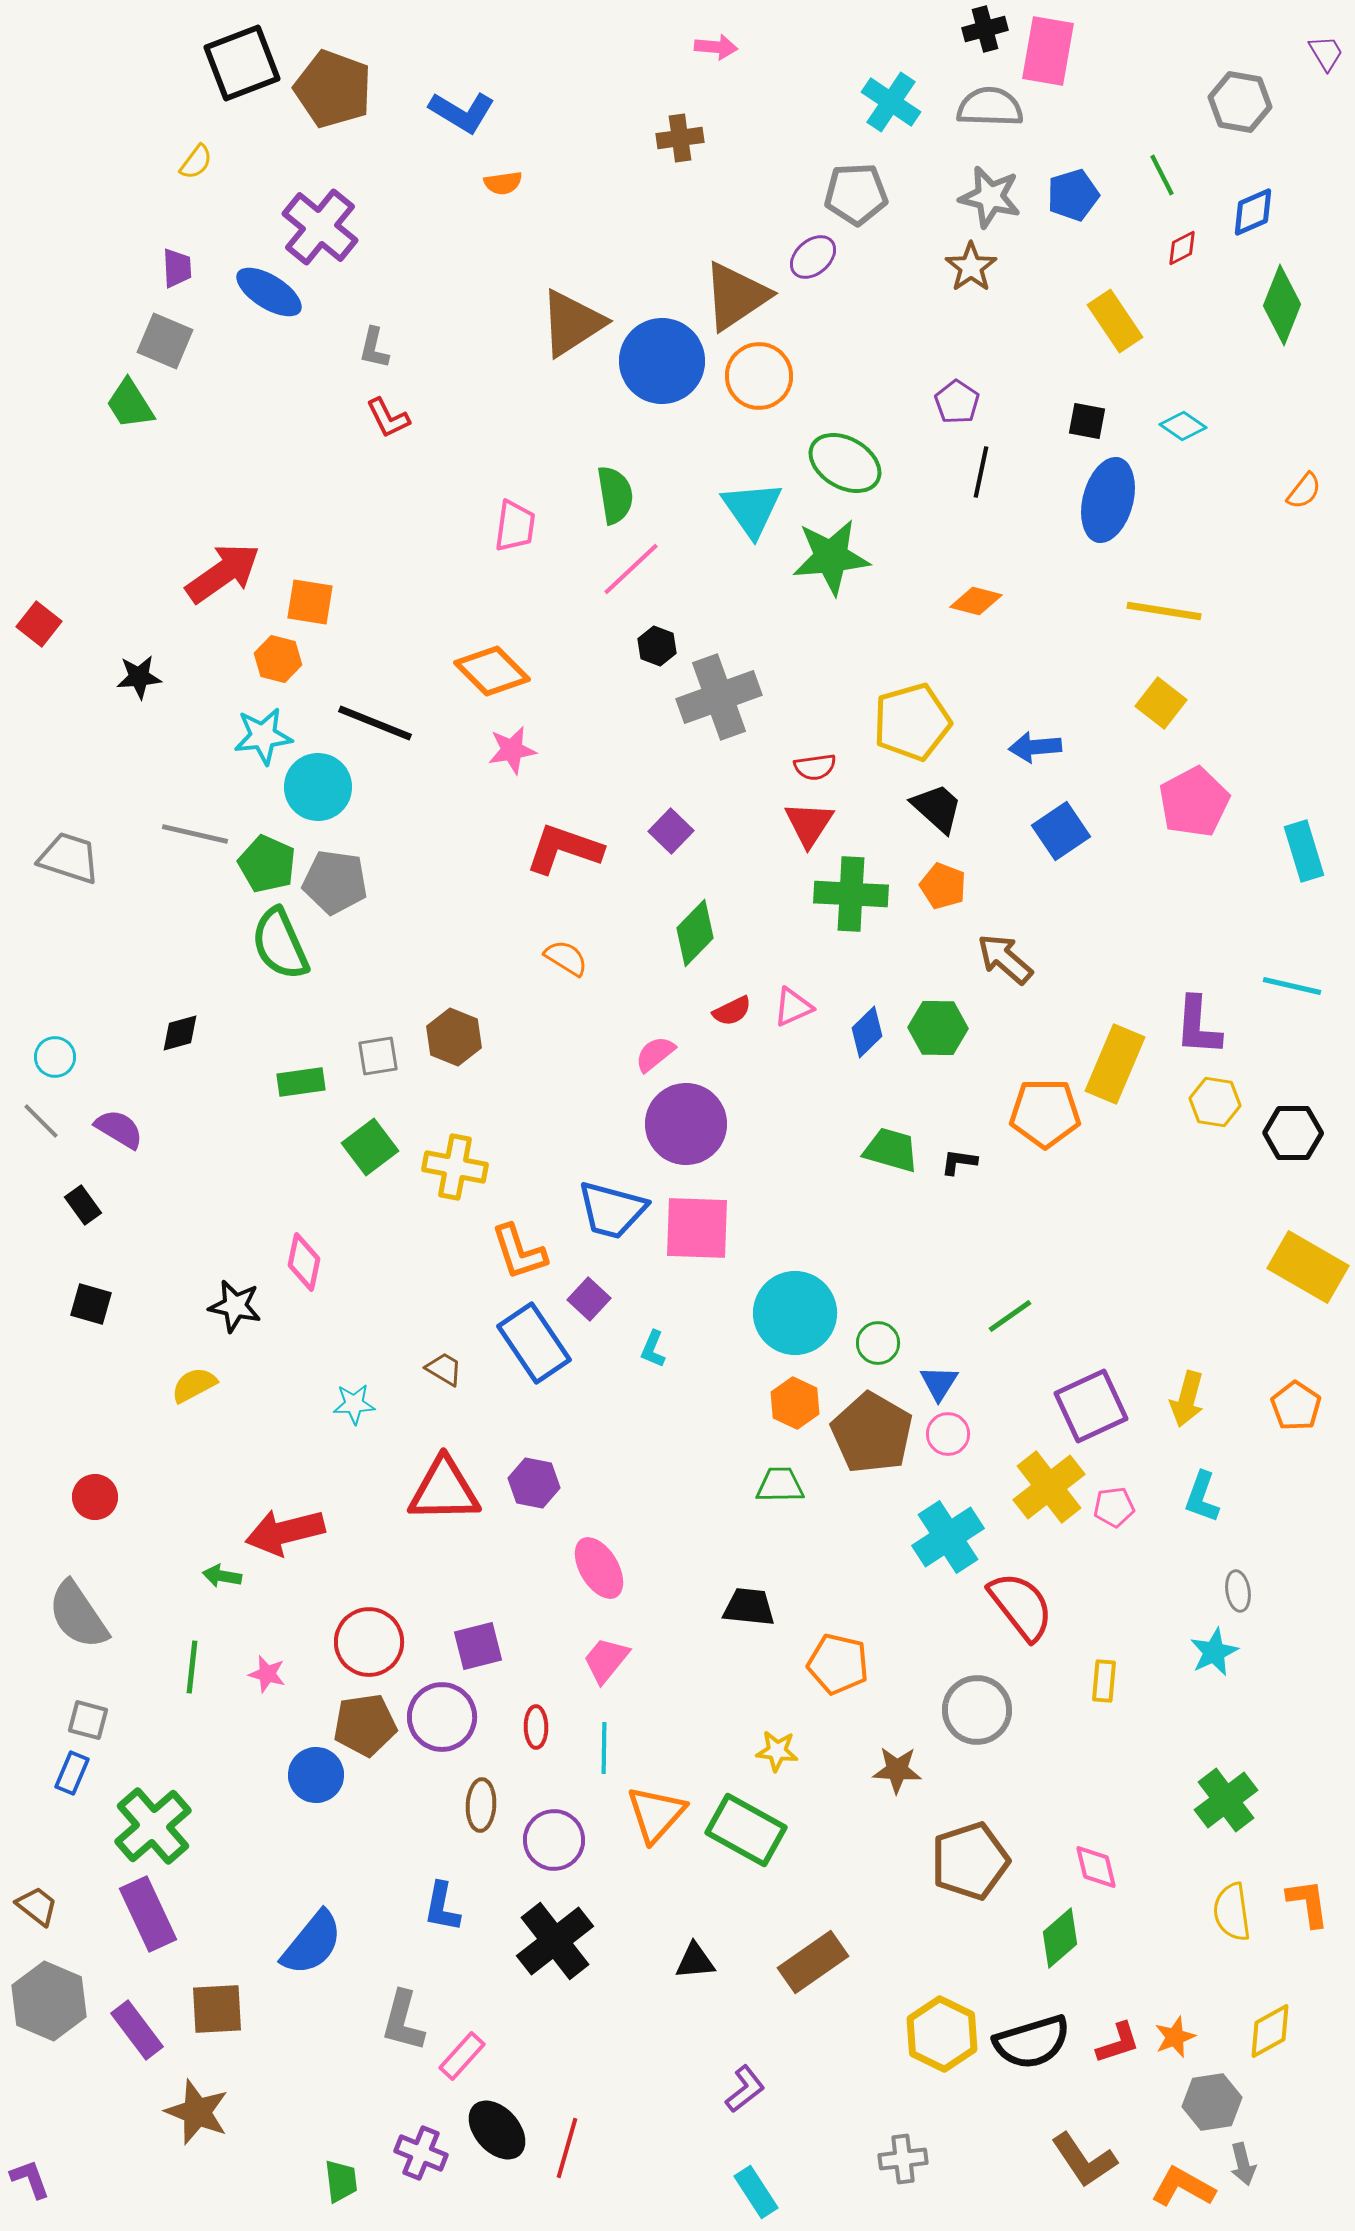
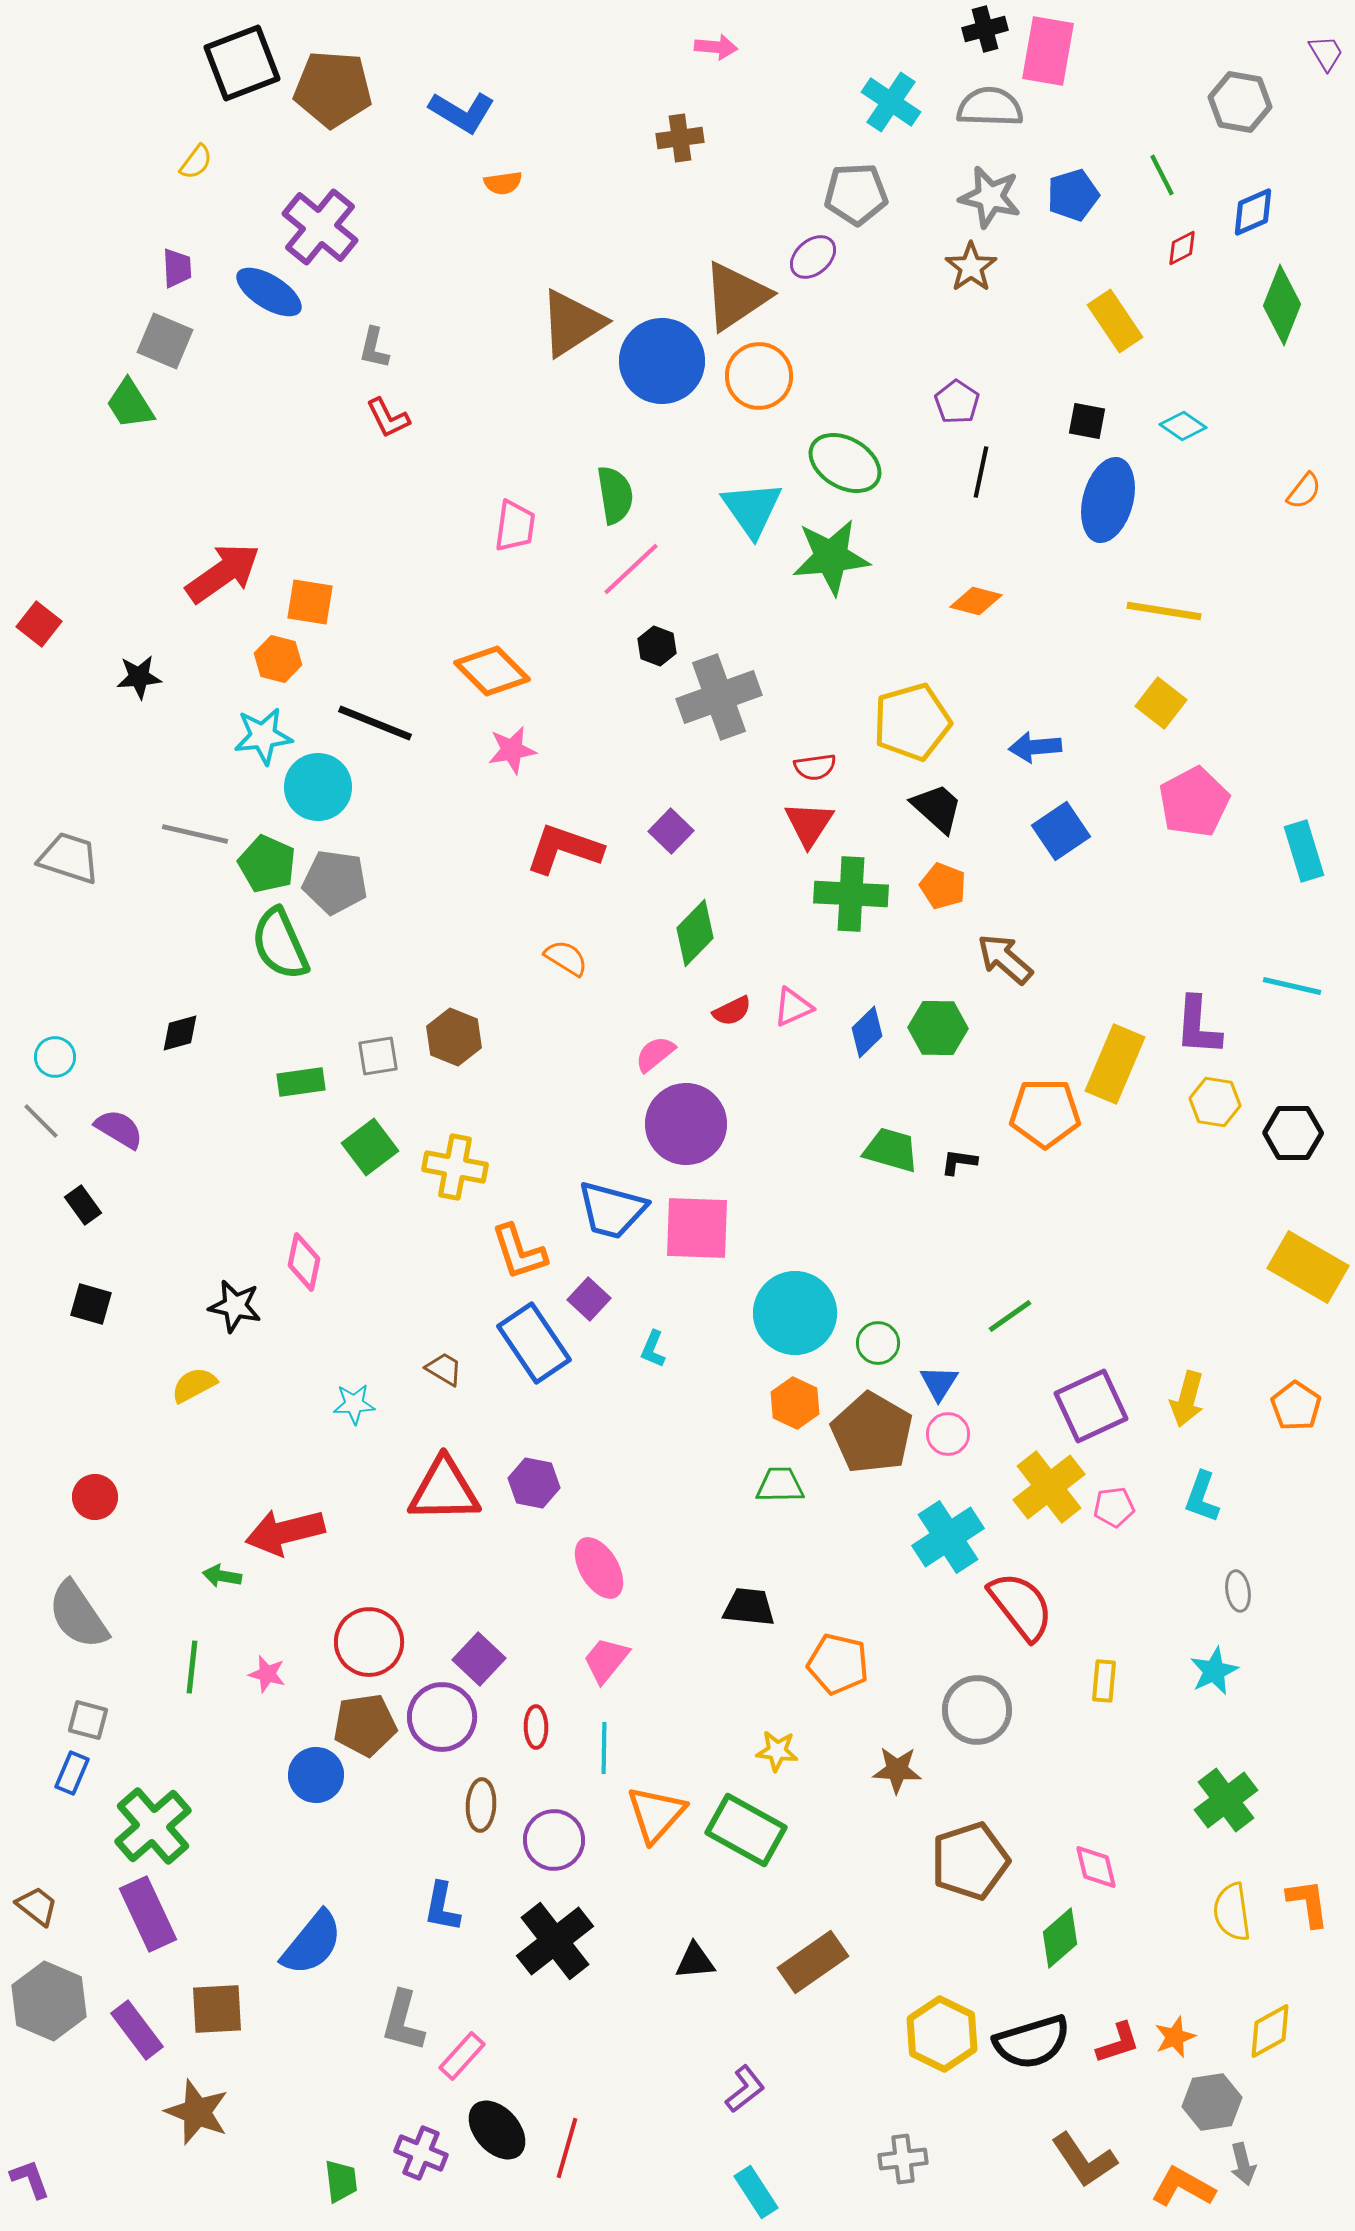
brown pentagon at (333, 89): rotated 16 degrees counterclockwise
purple square at (478, 1646): moved 1 px right, 13 px down; rotated 33 degrees counterclockwise
cyan star at (1214, 1652): moved 19 px down
